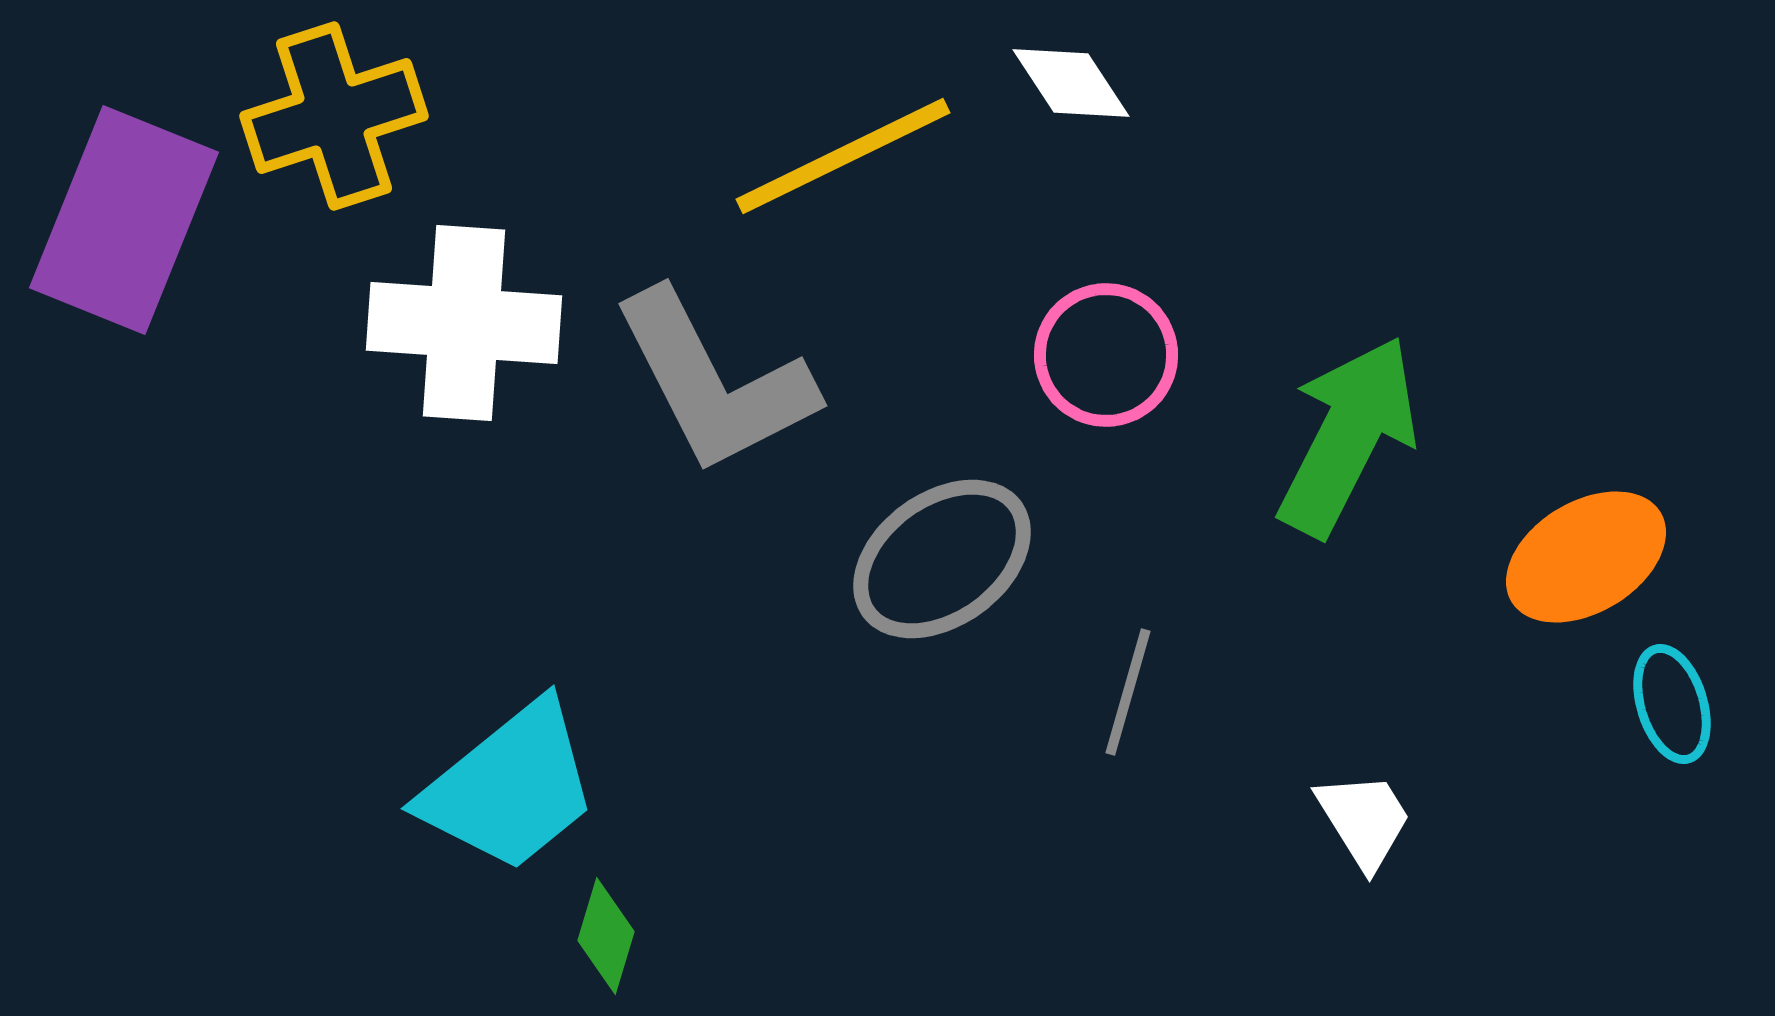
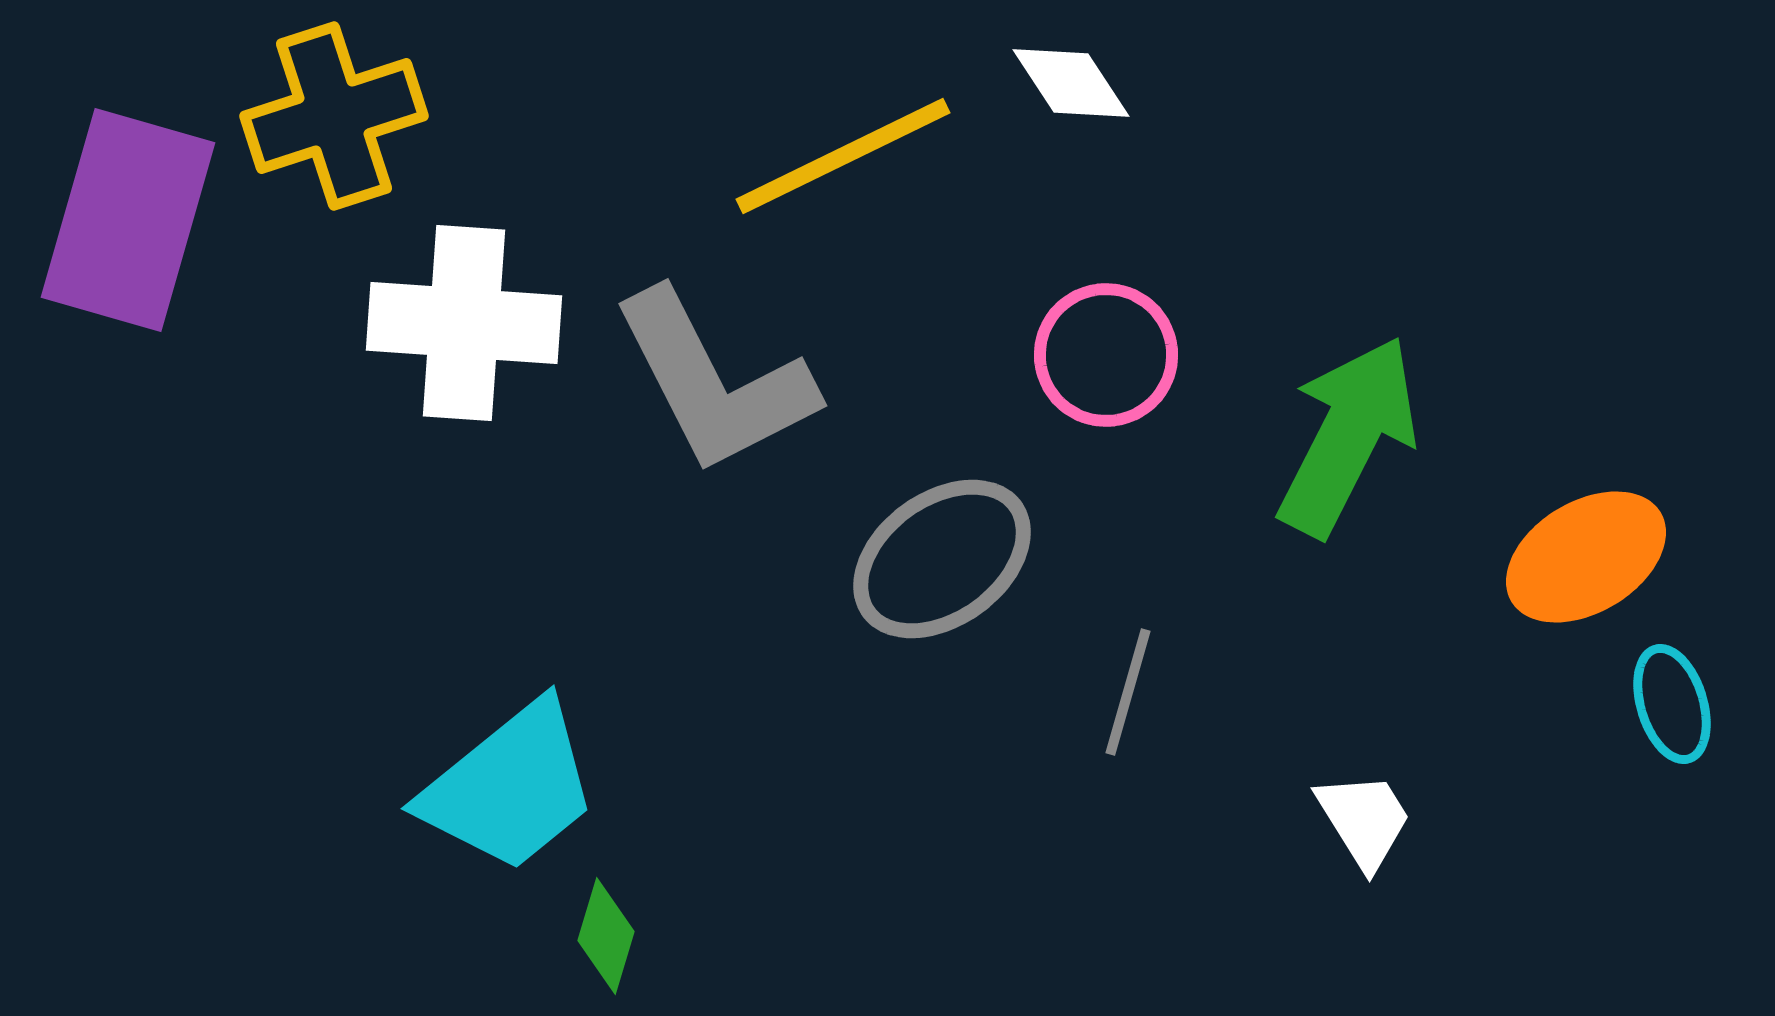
purple rectangle: moved 4 px right; rotated 6 degrees counterclockwise
